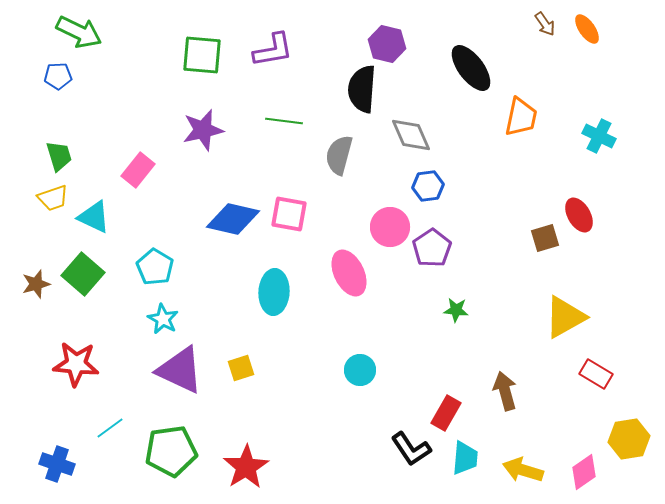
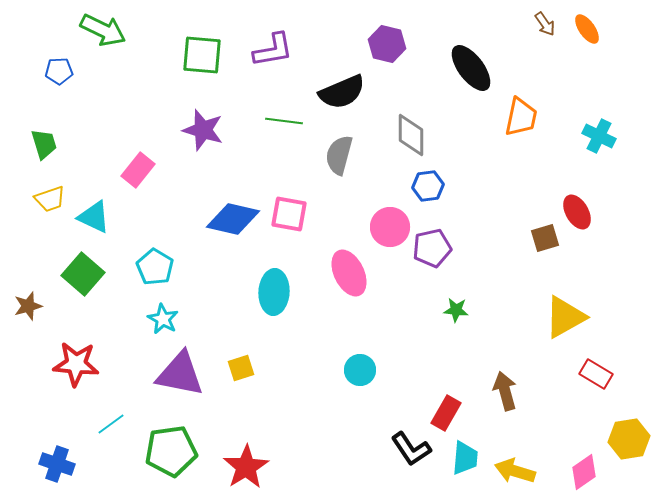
green arrow at (79, 32): moved 24 px right, 2 px up
blue pentagon at (58, 76): moved 1 px right, 5 px up
black semicircle at (362, 89): moved 20 px left, 3 px down; rotated 117 degrees counterclockwise
purple star at (203, 130): rotated 30 degrees clockwise
gray diamond at (411, 135): rotated 24 degrees clockwise
green trapezoid at (59, 156): moved 15 px left, 12 px up
yellow trapezoid at (53, 198): moved 3 px left, 1 px down
red ellipse at (579, 215): moved 2 px left, 3 px up
purple pentagon at (432, 248): rotated 21 degrees clockwise
brown star at (36, 284): moved 8 px left, 22 px down
purple triangle at (180, 370): moved 4 px down; rotated 14 degrees counterclockwise
cyan line at (110, 428): moved 1 px right, 4 px up
yellow arrow at (523, 470): moved 8 px left, 1 px down
